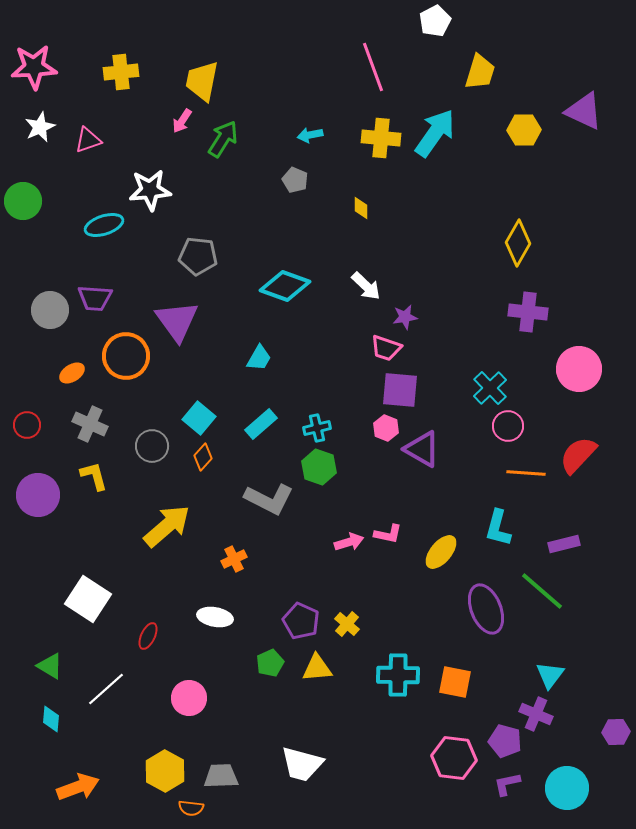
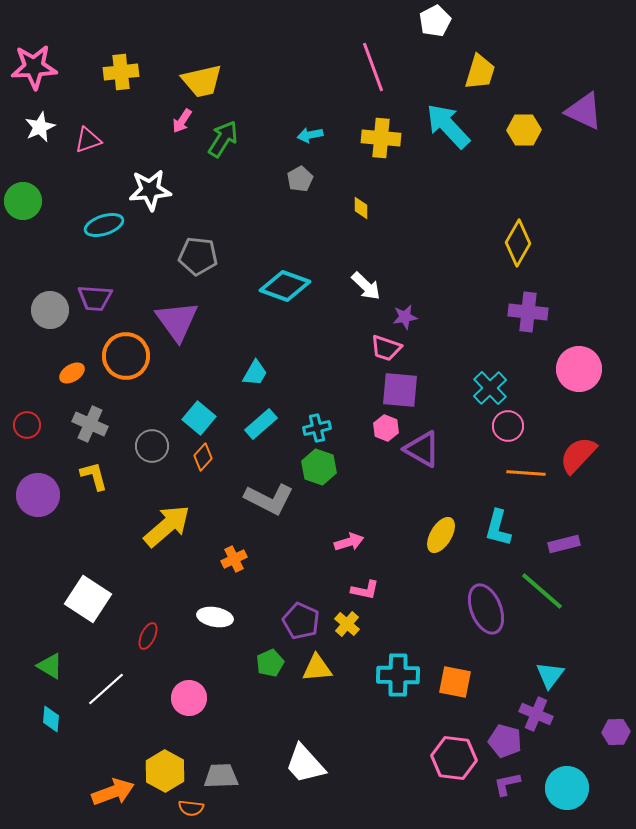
yellow trapezoid at (202, 81): rotated 114 degrees counterclockwise
cyan arrow at (435, 133): moved 13 px right, 7 px up; rotated 78 degrees counterclockwise
gray pentagon at (295, 180): moved 5 px right, 1 px up; rotated 20 degrees clockwise
cyan trapezoid at (259, 358): moved 4 px left, 15 px down
pink L-shape at (388, 534): moved 23 px left, 56 px down
yellow ellipse at (441, 552): moved 17 px up; rotated 9 degrees counterclockwise
white trapezoid at (302, 764): moved 3 px right; rotated 33 degrees clockwise
orange arrow at (78, 787): moved 35 px right, 5 px down
